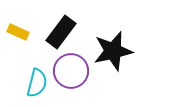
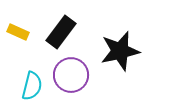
black star: moved 7 px right
purple circle: moved 4 px down
cyan semicircle: moved 5 px left, 3 px down
